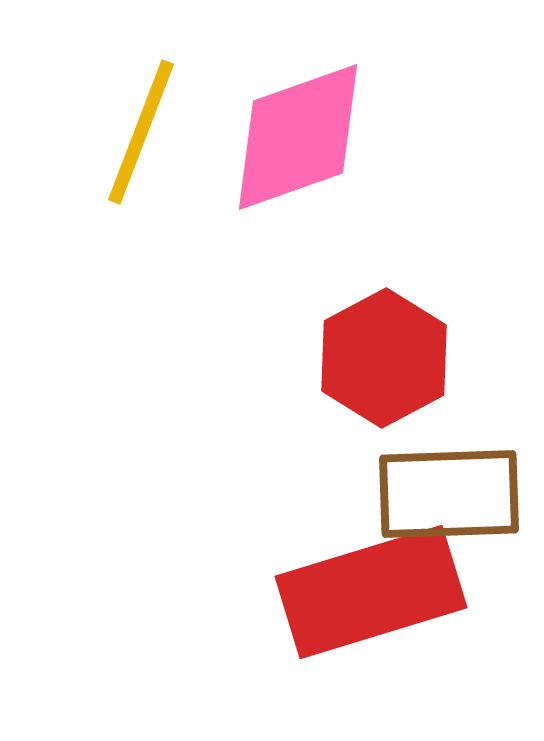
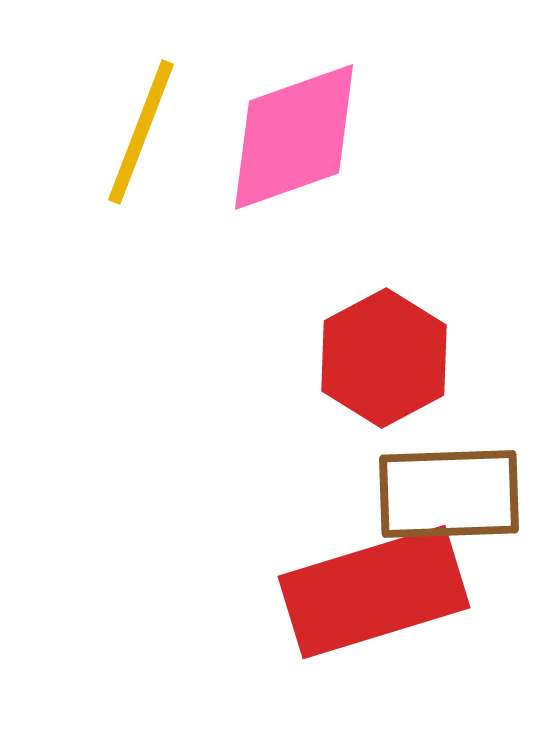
pink diamond: moved 4 px left
red rectangle: moved 3 px right
